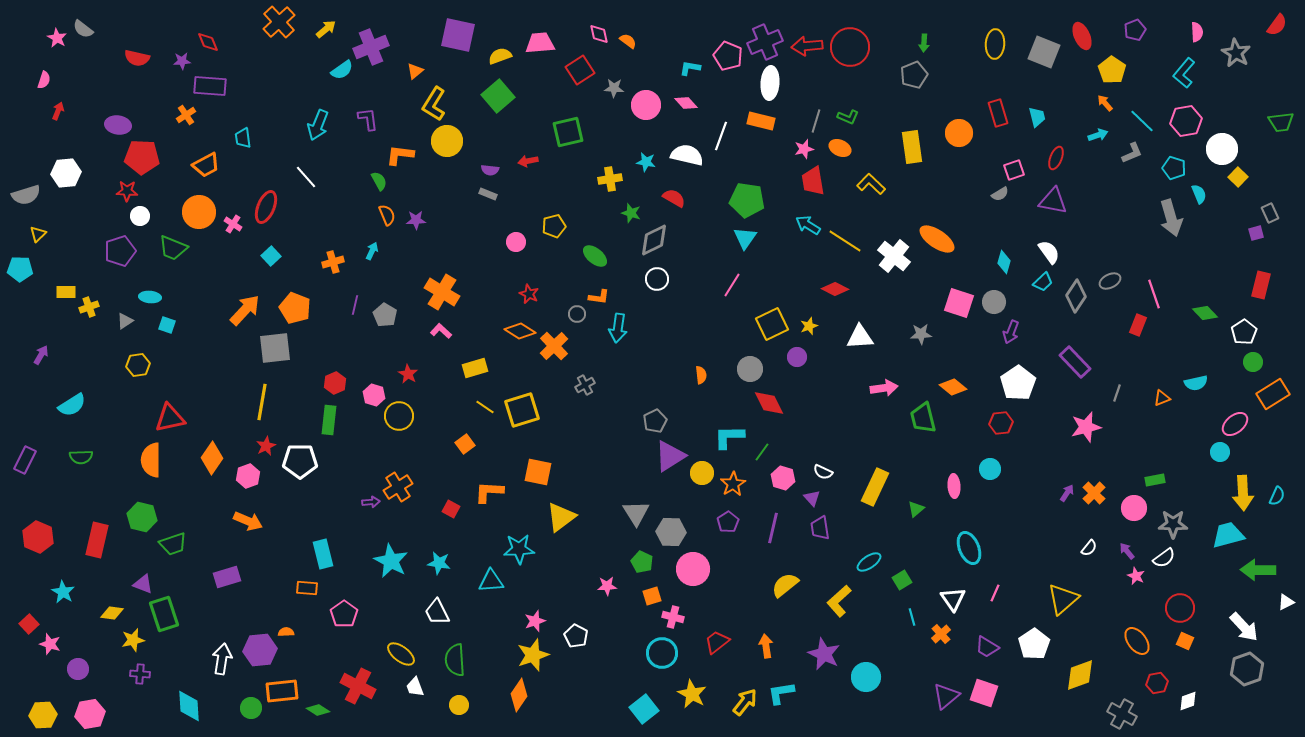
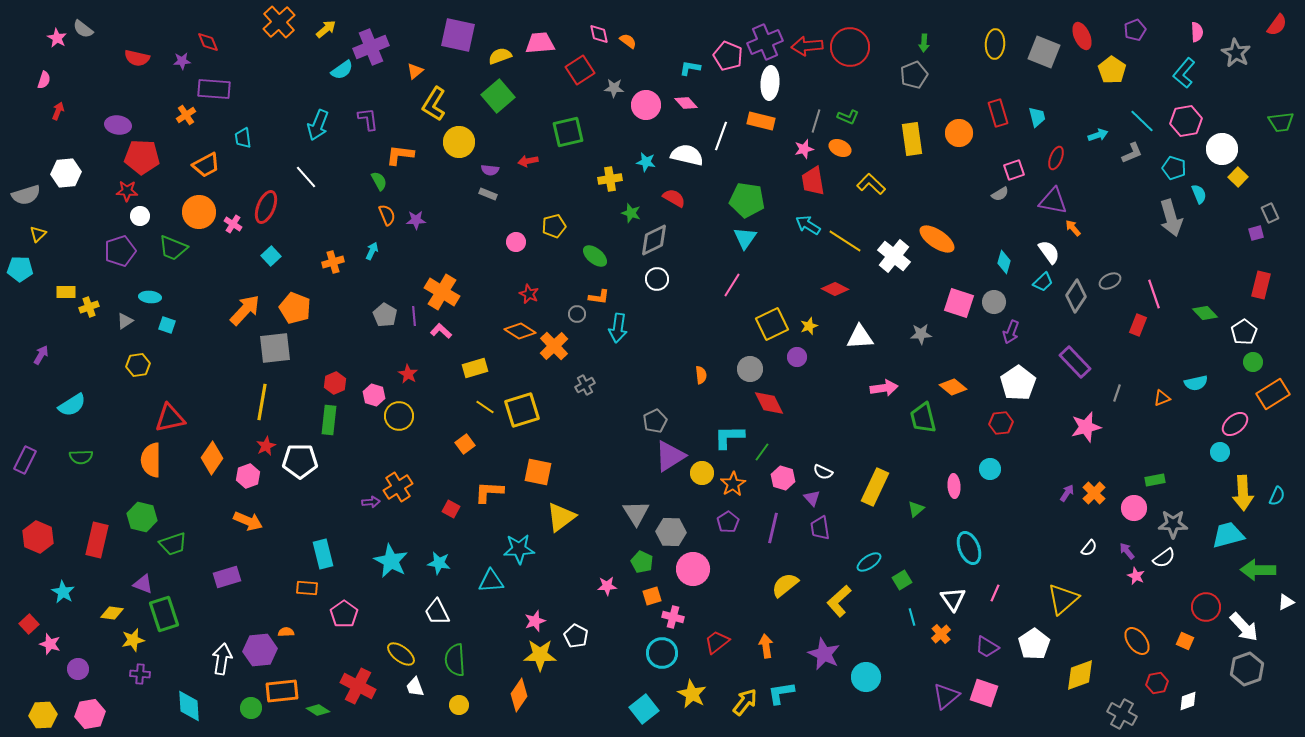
purple rectangle at (210, 86): moved 4 px right, 3 px down
orange arrow at (1105, 103): moved 32 px left, 125 px down
yellow circle at (447, 141): moved 12 px right, 1 px down
yellow rectangle at (912, 147): moved 8 px up
purple line at (355, 305): moved 59 px right, 11 px down; rotated 18 degrees counterclockwise
red circle at (1180, 608): moved 26 px right, 1 px up
yellow star at (533, 655): moved 7 px right; rotated 20 degrees clockwise
